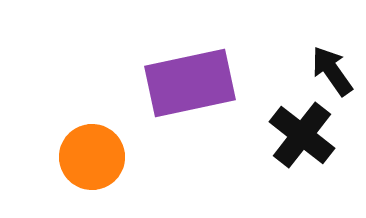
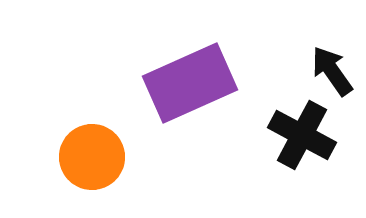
purple rectangle: rotated 12 degrees counterclockwise
black cross: rotated 10 degrees counterclockwise
